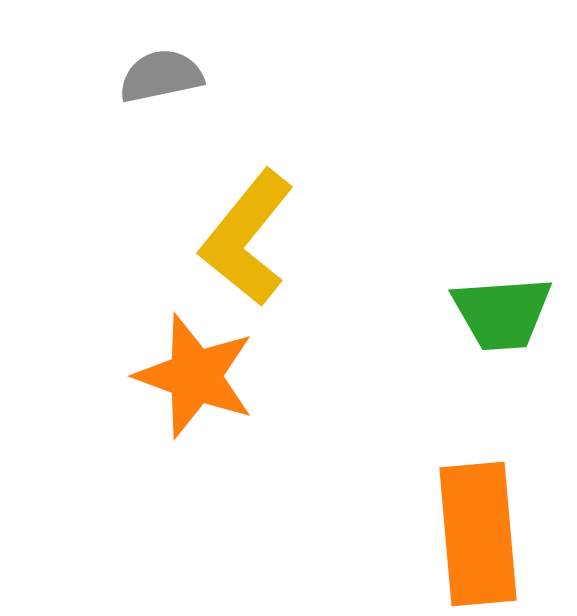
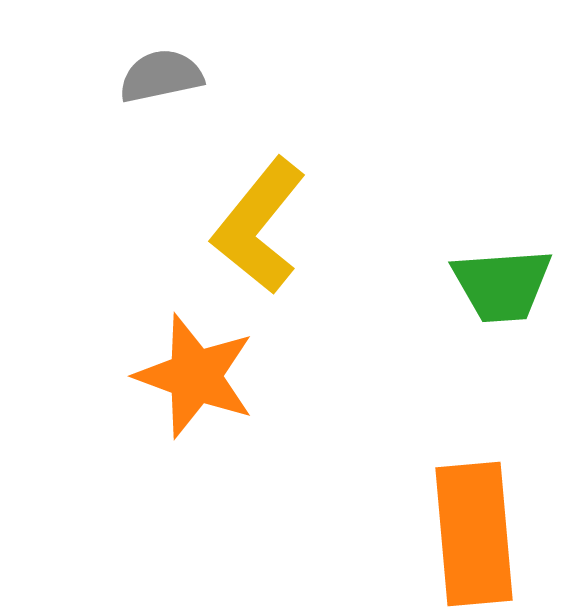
yellow L-shape: moved 12 px right, 12 px up
green trapezoid: moved 28 px up
orange rectangle: moved 4 px left
